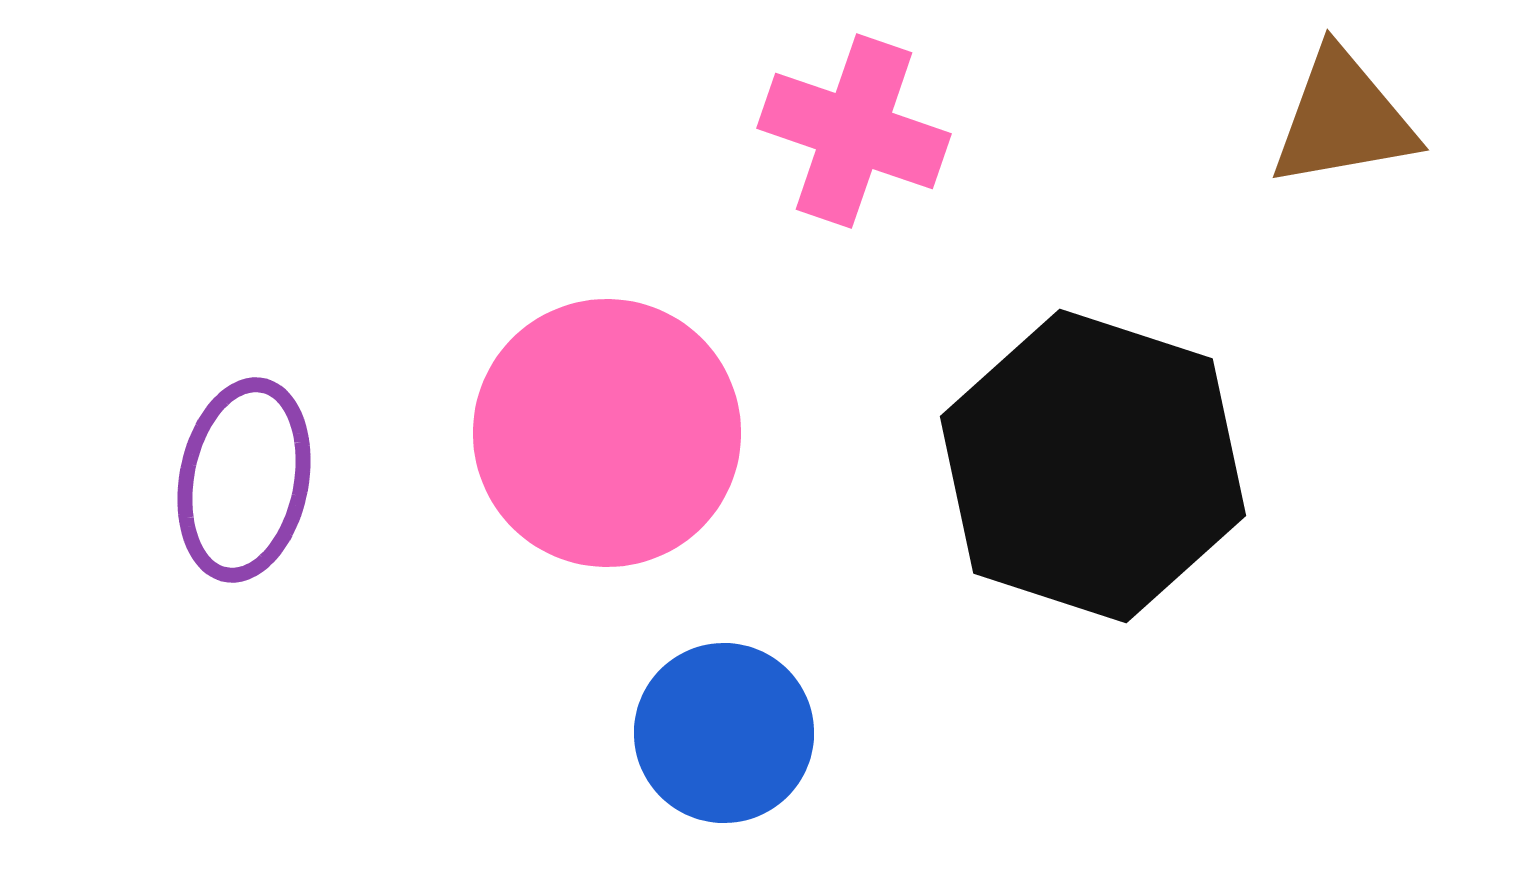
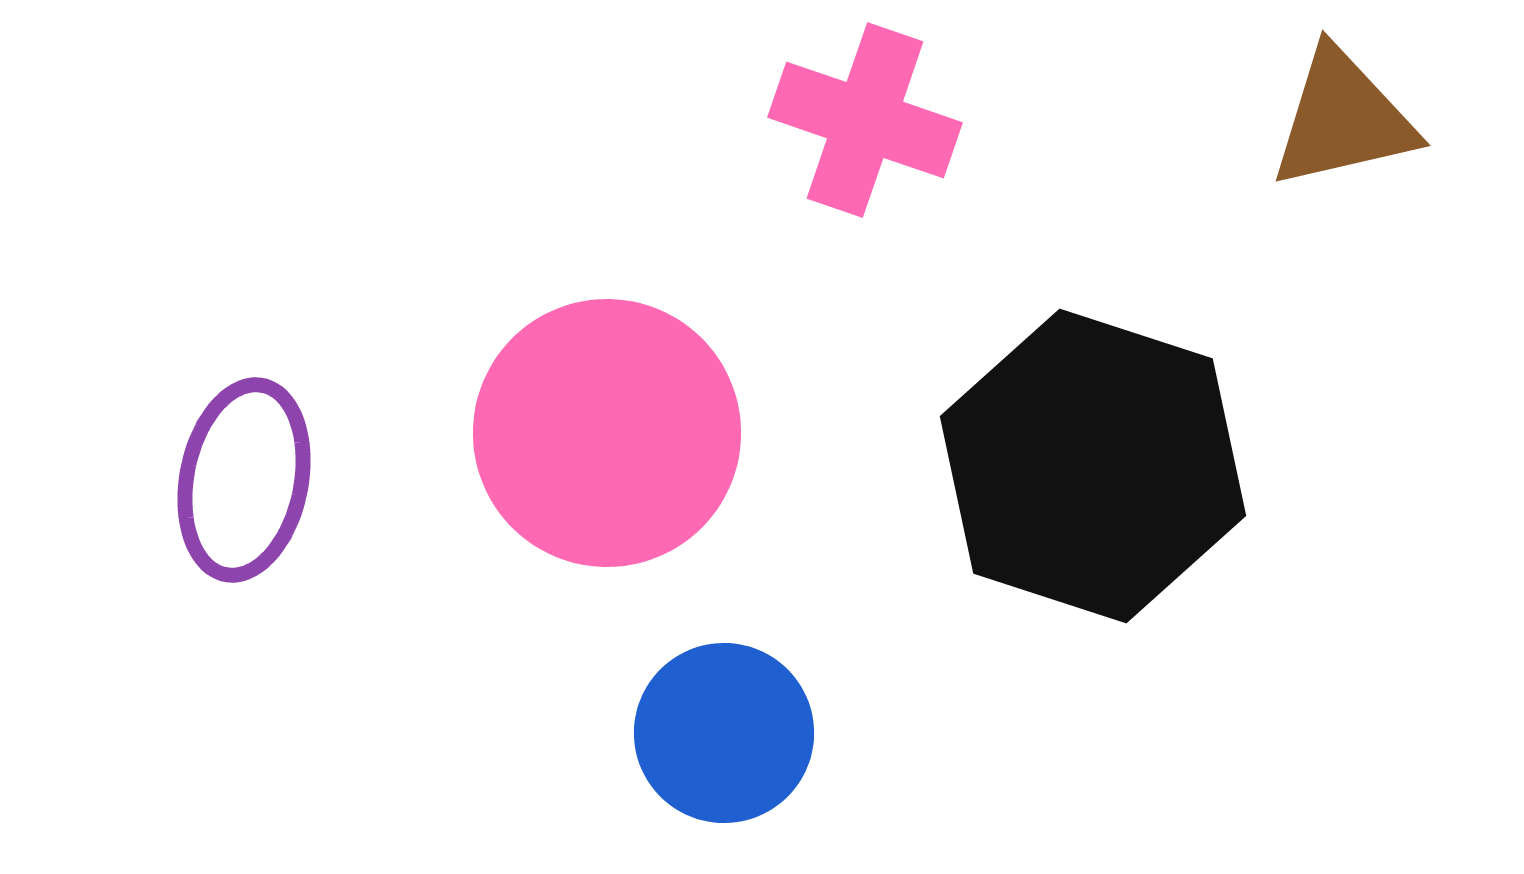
brown triangle: rotated 3 degrees counterclockwise
pink cross: moved 11 px right, 11 px up
